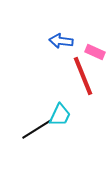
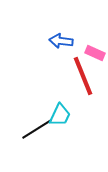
pink rectangle: moved 1 px down
